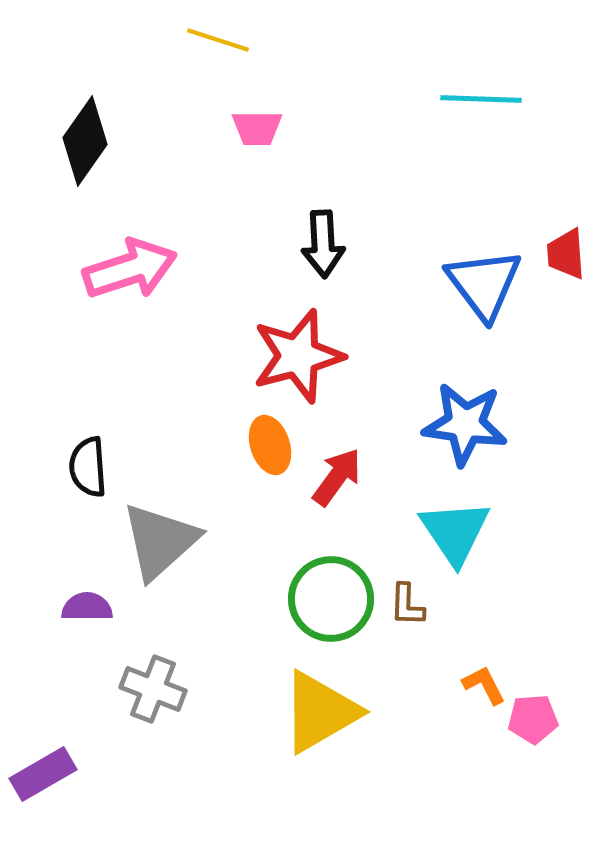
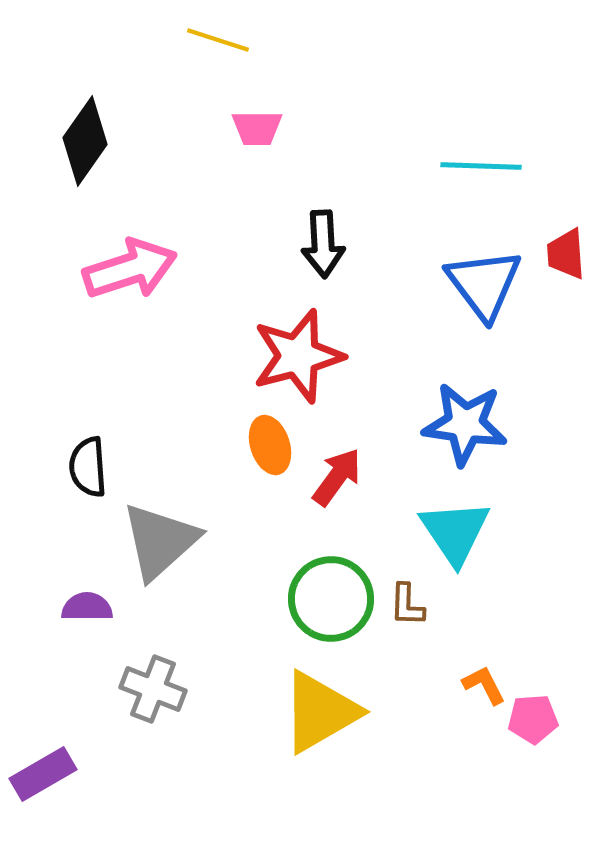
cyan line: moved 67 px down
